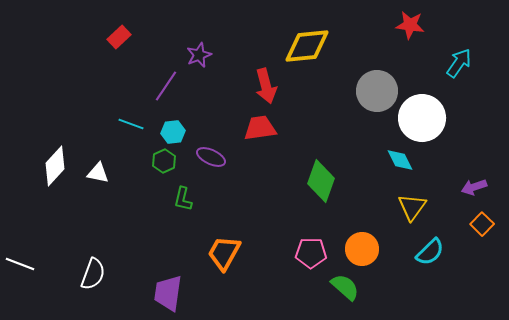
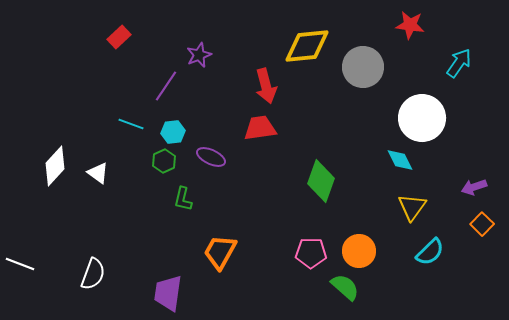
gray circle: moved 14 px left, 24 px up
white triangle: rotated 25 degrees clockwise
orange circle: moved 3 px left, 2 px down
orange trapezoid: moved 4 px left, 1 px up
